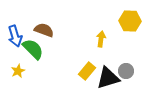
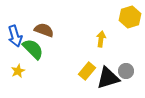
yellow hexagon: moved 4 px up; rotated 20 degrees counterclockwise
